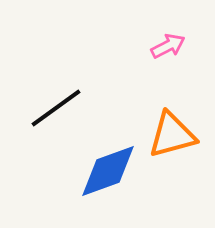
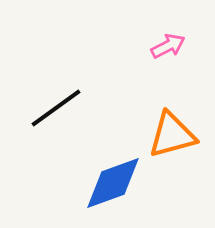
blue diamond: moved 5 px right, 12 px down
